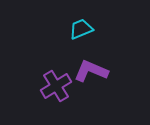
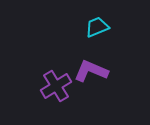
cyan trapezoid: moved 16 px right, 2 px up
